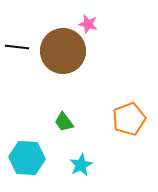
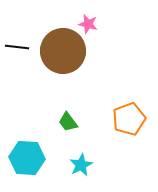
green trapezoid: moved 4 px right
